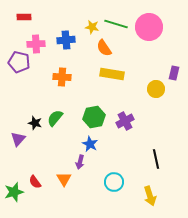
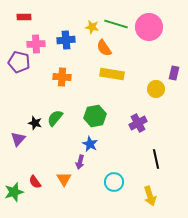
green hexagon: moved 1 px right, 1 px up
purple cross: moved 13 px right, 2 px down
